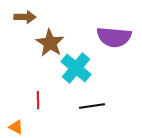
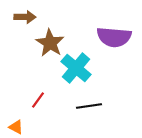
red line: rotated 36 degrees clockwise
black line: moved 3 px left
